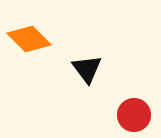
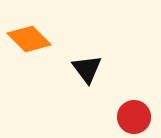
red circle: moved 2 px down
